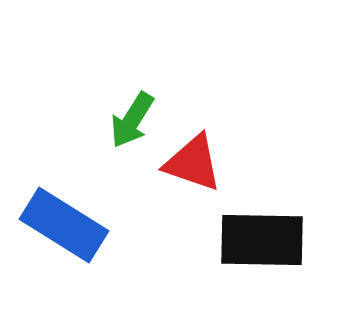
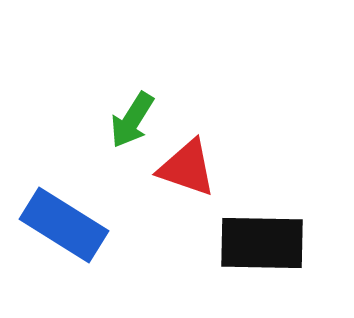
red triangle: moved 6 px left, 5 px down
black rectangle: moved 3 px down
